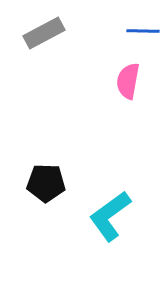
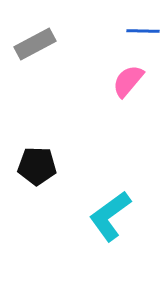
gray rectangle: moved 9 px left, 11 px down
pink semicircle: rotated 30 degrees clockwise
black pentagon: moved 9 px left, 17 px up
